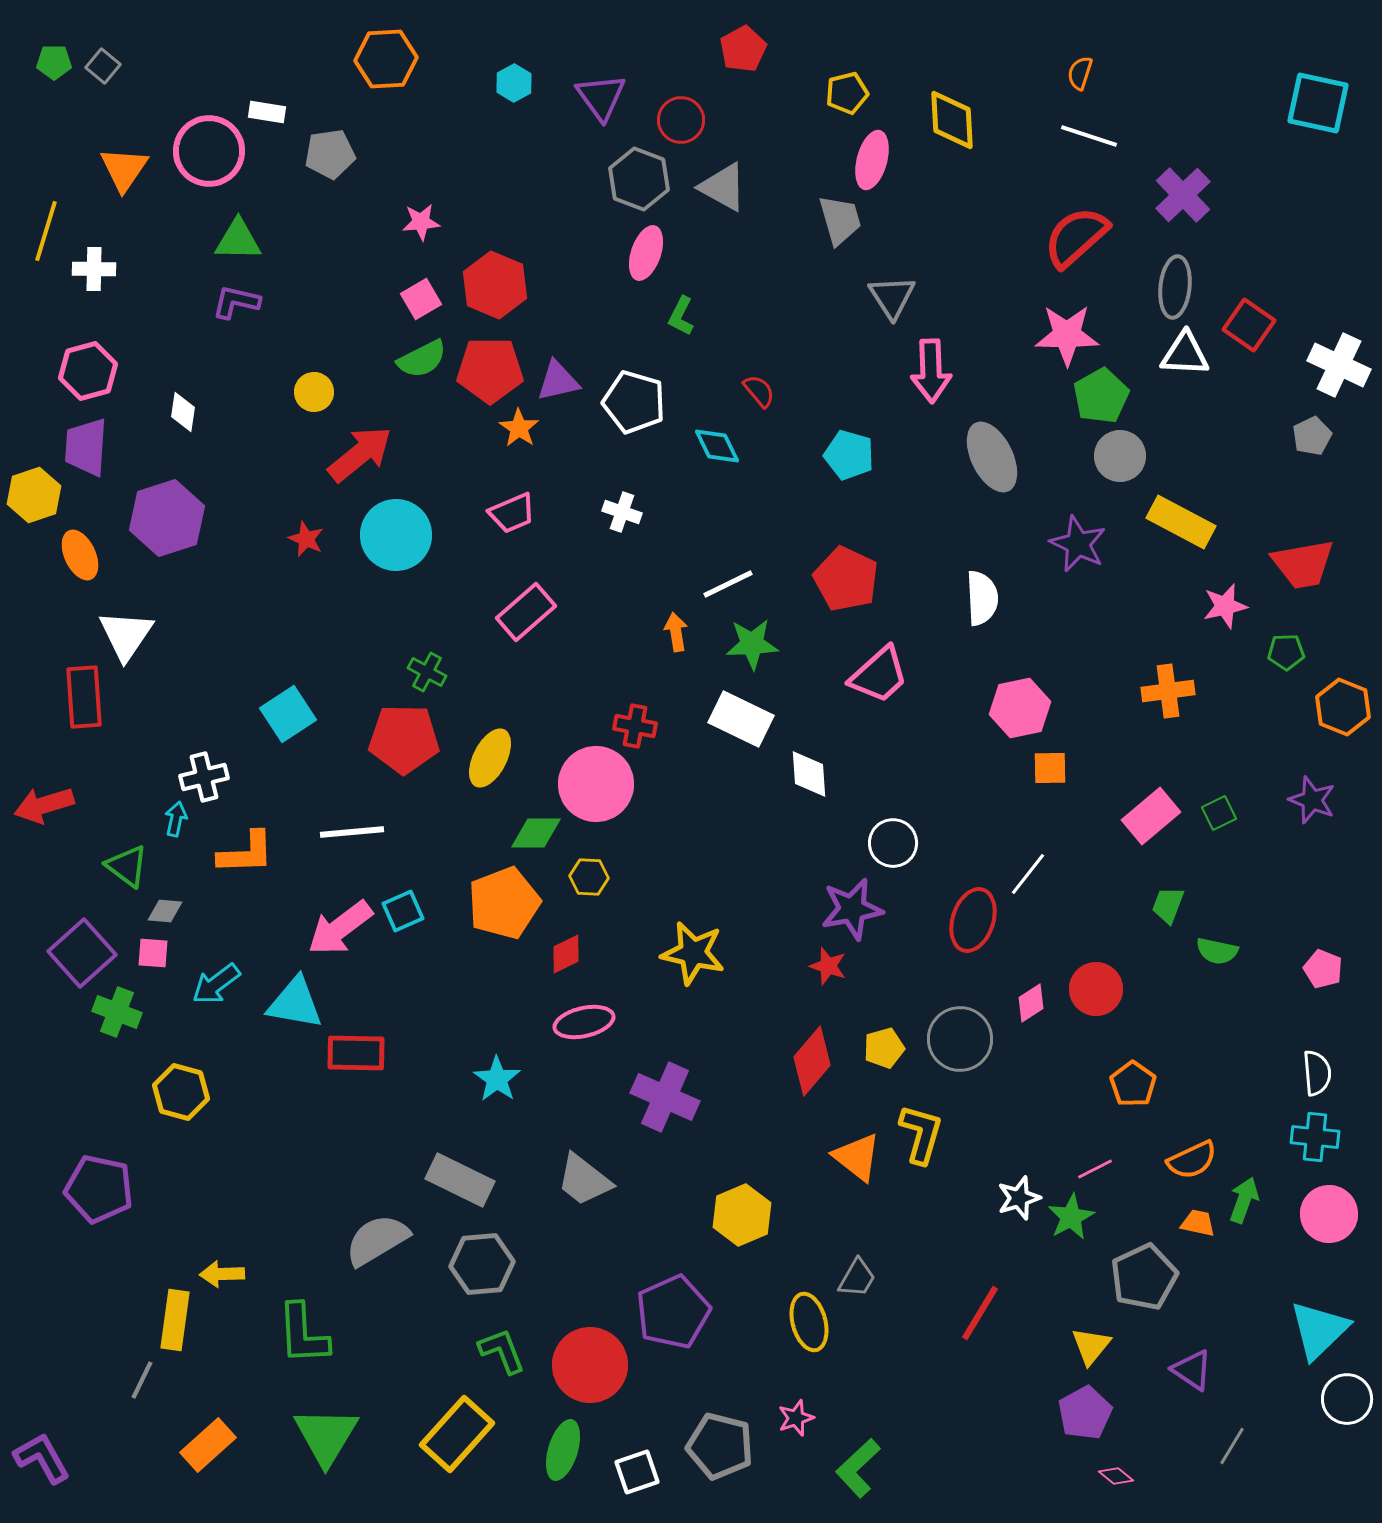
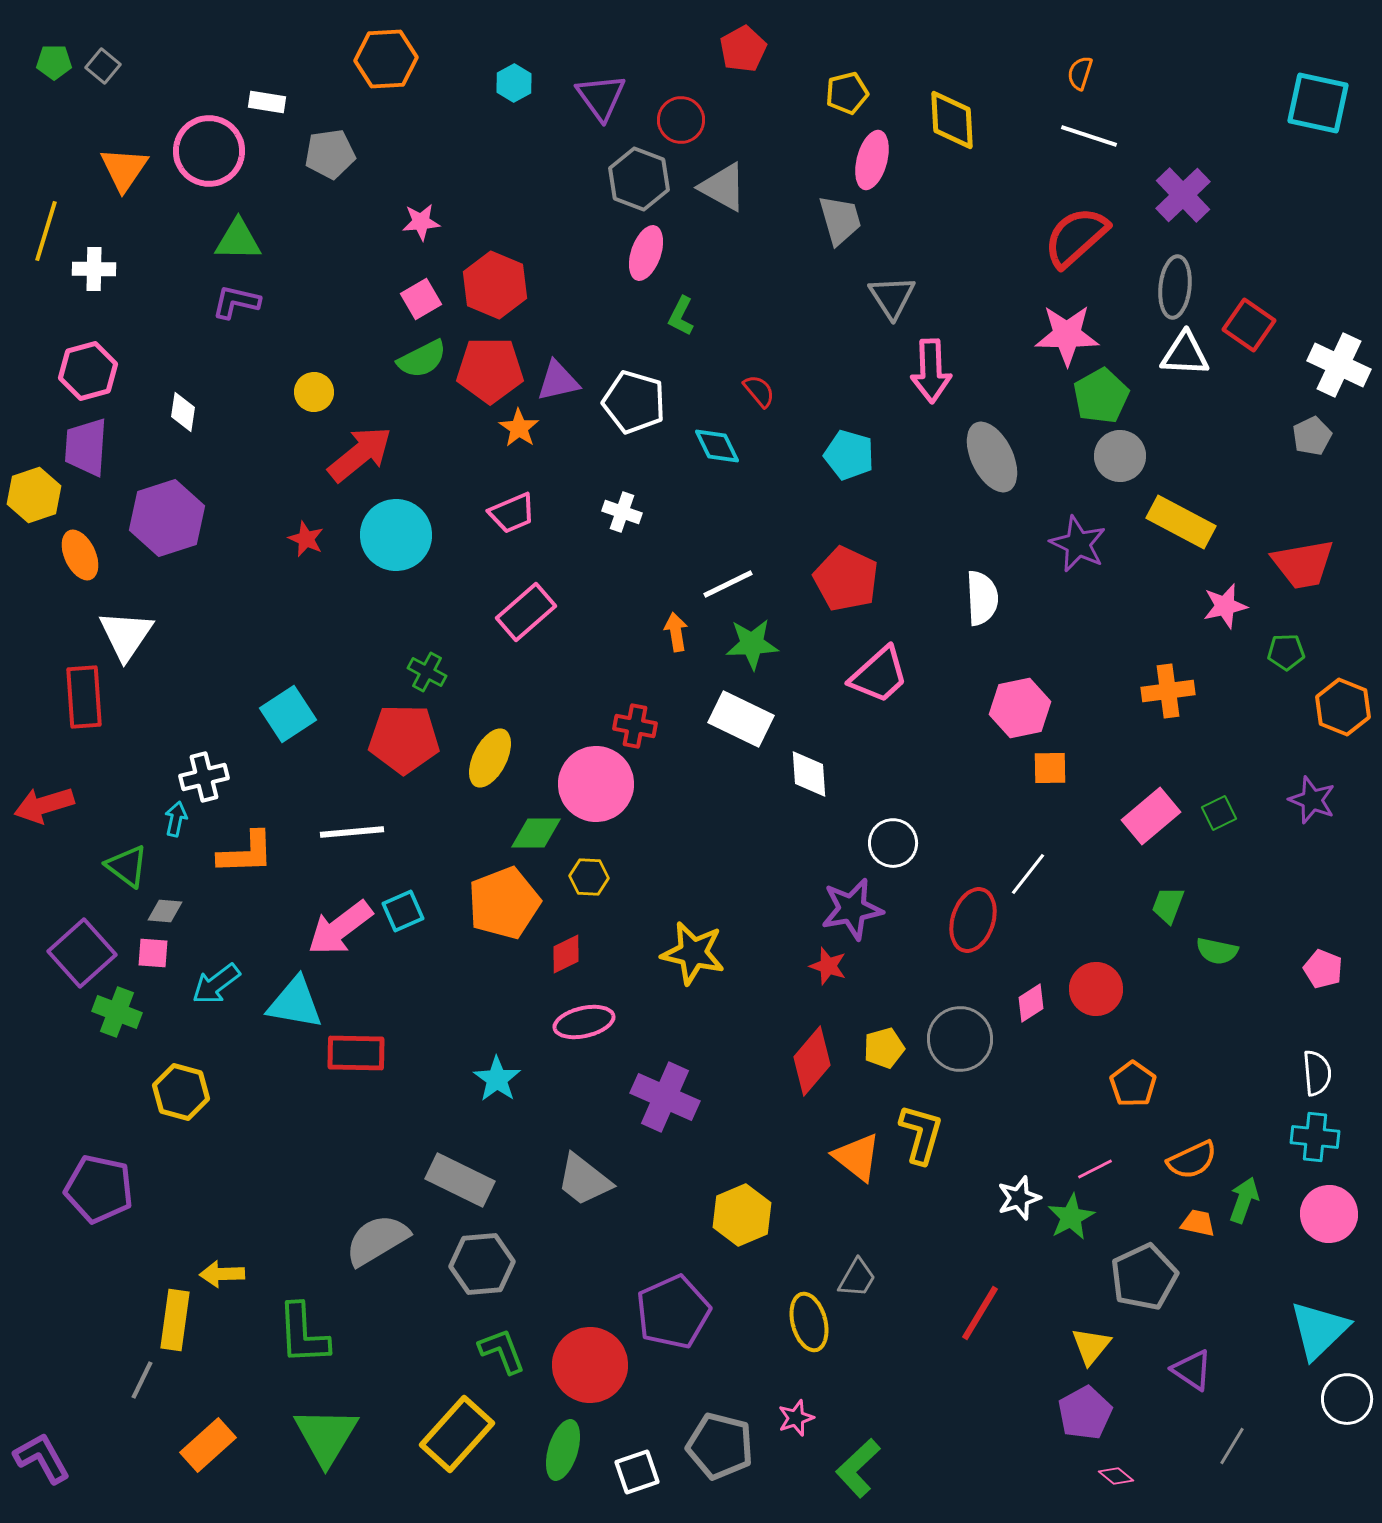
white rectangle at (267, 112): moved 10 px up
